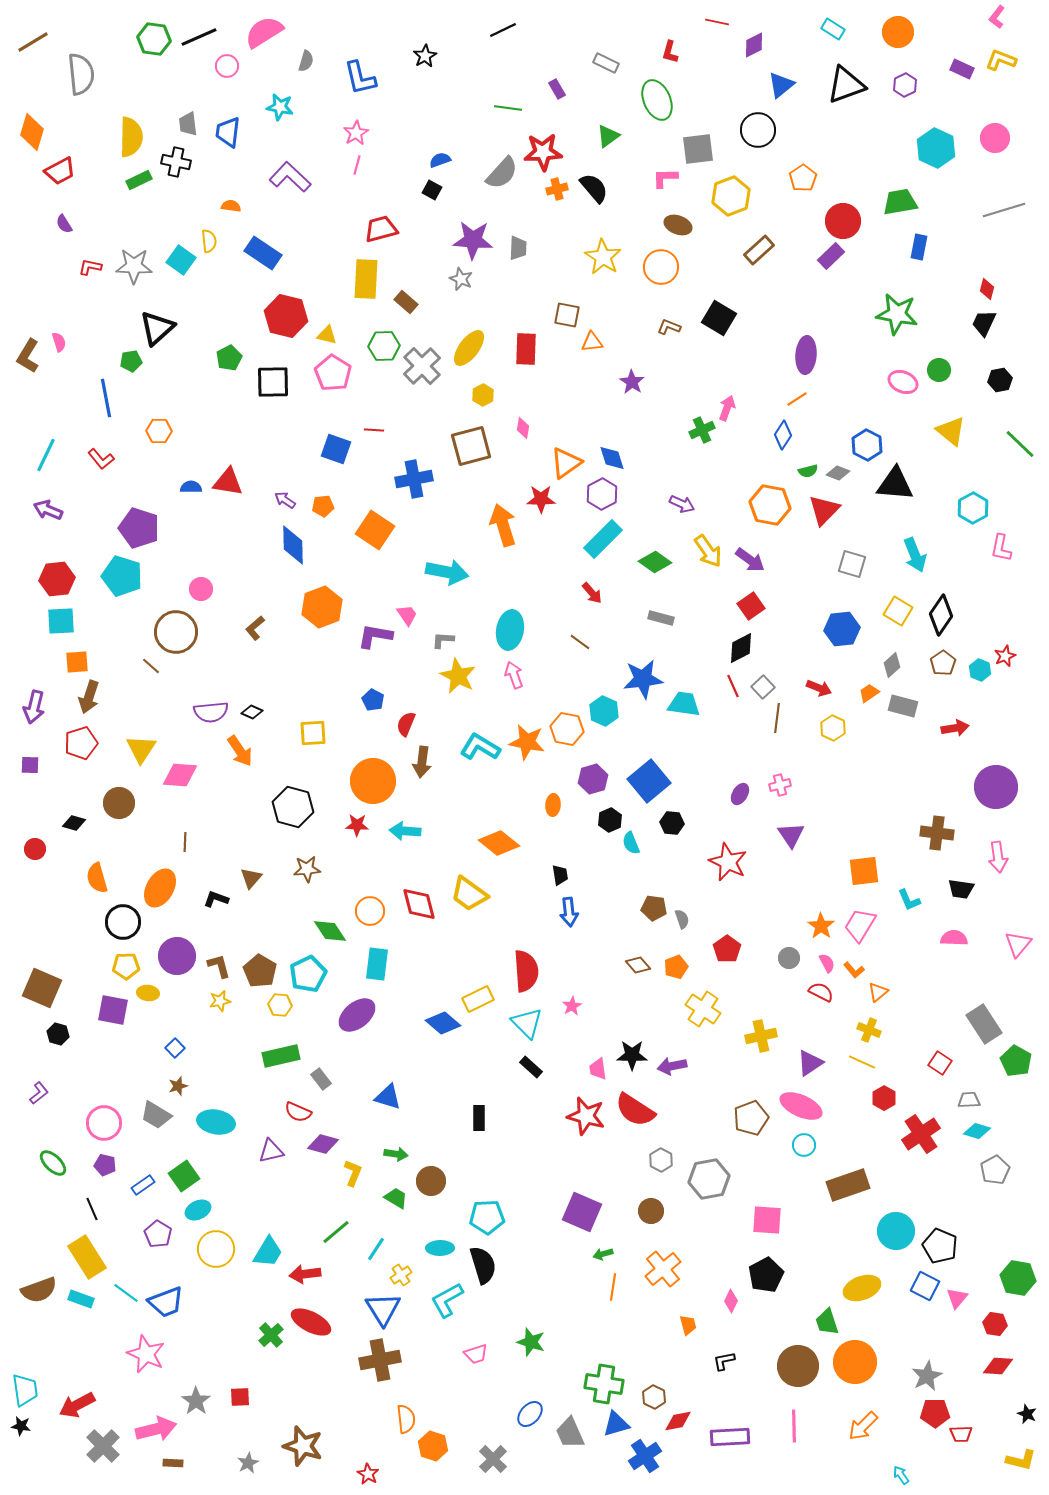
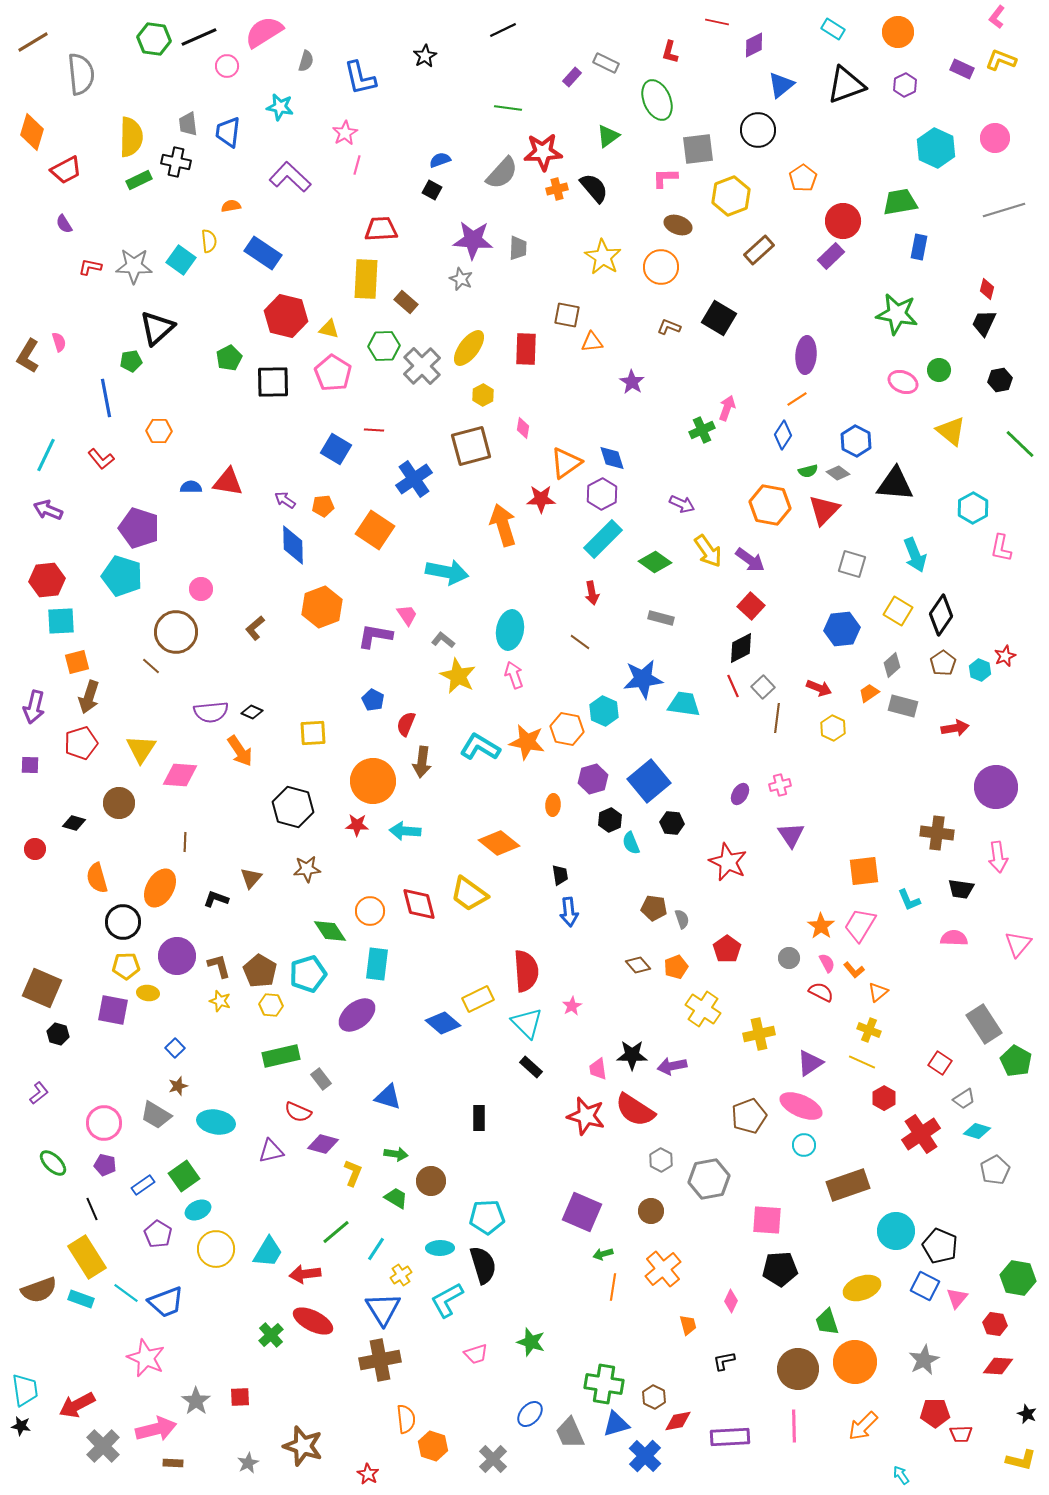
purple rectangle at (557, 89): moved 15 px right, 12 px up; rotated 72 degrees clockwise
pink star at (356, 133): moved 11 px left
red trapezoid at (60, 171): moved 6 px right, 1 px up
orange semicircle at (231, 206): rotated 18 degrees counterclockwise
red trapezoid at (381, 229): rotated 12 degrees clockwise
yellow triangle at (327, 335): moved 2 px right, 6 px up
blue hexagon at (867, 445): moved 11 px left, 4 px up
blue square at (336, 449): rotated 12 degrees clockwise
gray diamond at (838, 473): rotated 15 degrees clockwise
blue cross at (414, 479): rotated 24 degrees counterclockwise
red hexagon at (57, 579): moved 10 px left, 1 px down
red arrow at (592, 593): rotated 30 degrees clockwise
red square at (751, 606): rotated 12 degrees counterclockwise
gray L-shape at (443, 640): rotated 35 degrees clockwise
orange square at (77, 662): rotated 10 degrees counterclockwise
cyan pentagon at (308, 974): rotated 9 degrees clockwise
yellow star at (220, 1001): rotated 30 degrees clockwise
yellow hexagon at (280, 1005): moved 9 px left
yellow cross at (761, 1036): moved 2 px left, 2 px up
gray trapezoid at (969, 1100): moved 5 px left, 1 px up; rotated 150 degrees clockwise
brown pentagon at (751, 1118): moved 2 px left, 2 px up
black pentagon at (766, 1275): moved 14 px right, 6 px up; rotated 24 degrees clockwise
red ellipse at (311, 1322): moved 2 px right, 1 px up
pink star at (146, 1354): moved 4 px down
brown circle at (798, 1366): moved 3 px down
gray star at (927, 1376): moved 3 px left, 16 px up
blue cross at (645, 1456): rotated 12 degrees counterclockwise
